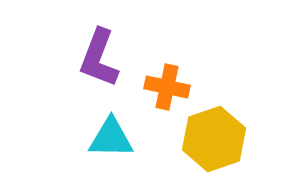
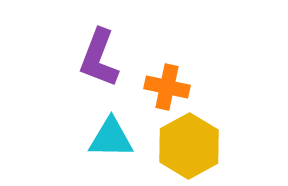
yellow hexagon: moved 25 px left, 7 px down; rotated 10 degrees counterclockwise
